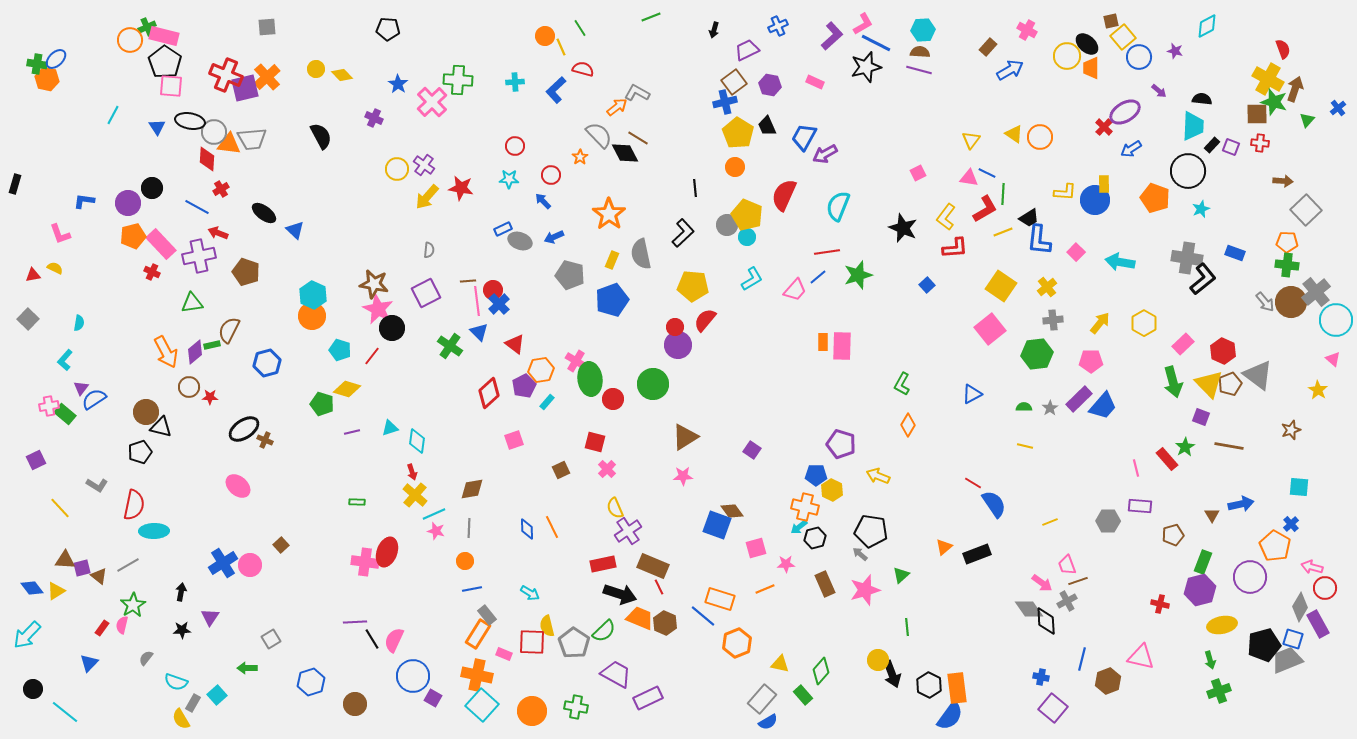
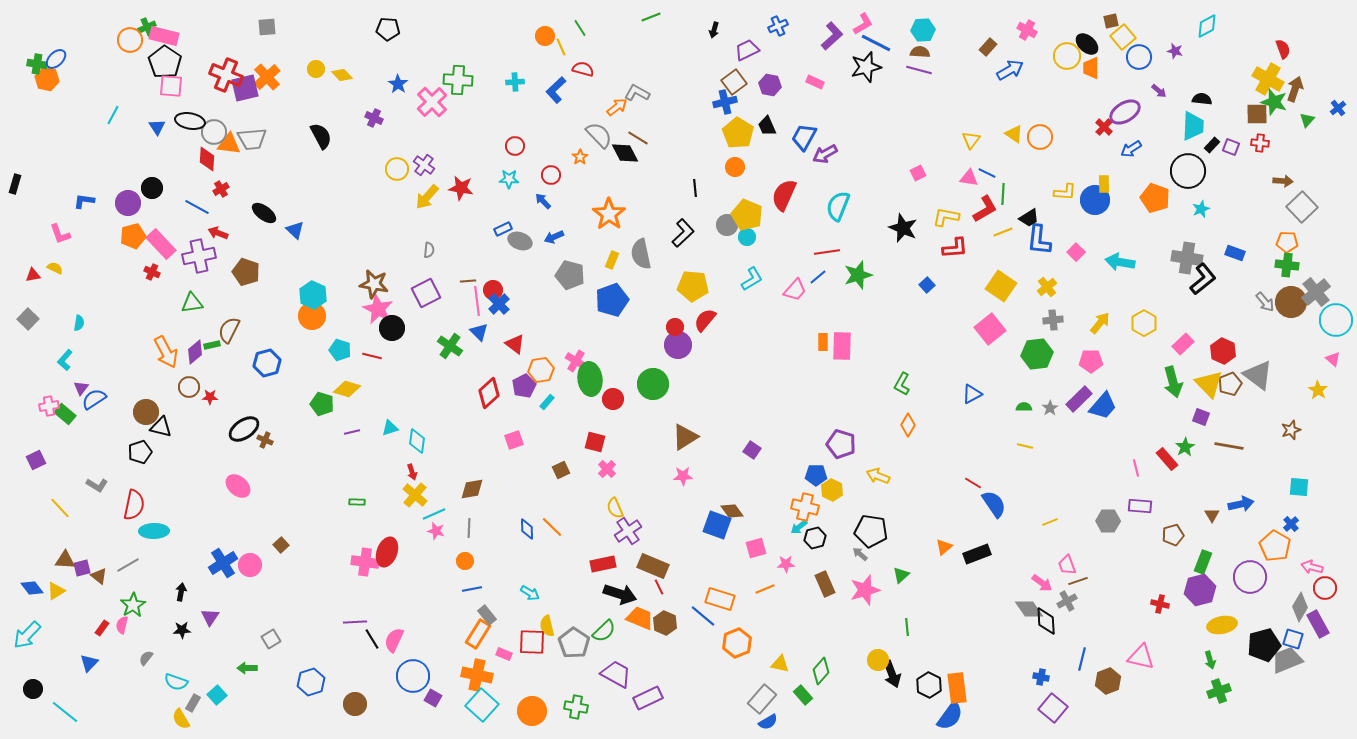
gray square at (1306, 210): moved 4 px left, 3 px up
yellow L-shape at (946, 217): rotated 64 degrees clockwise
red line at (372, 356): rotated 66 degrees clockwise
orange line at (552, 527): rotated 20 degrees counterclockwise
